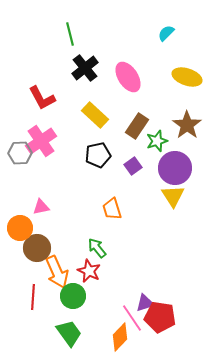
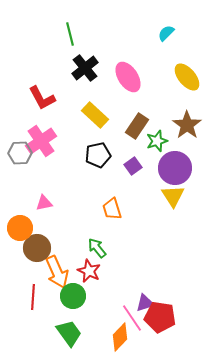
yellow ellipse: rotated 32 degrees clockwise
pink triangle: moved 3 px right, 4 px up
